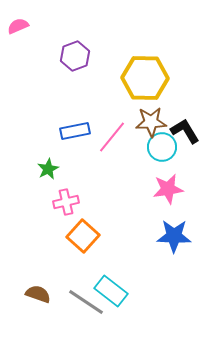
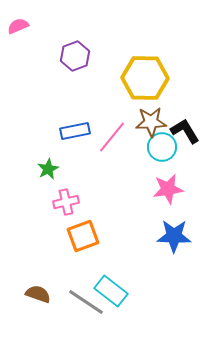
orange square: rotated 28 degrees clockwise
